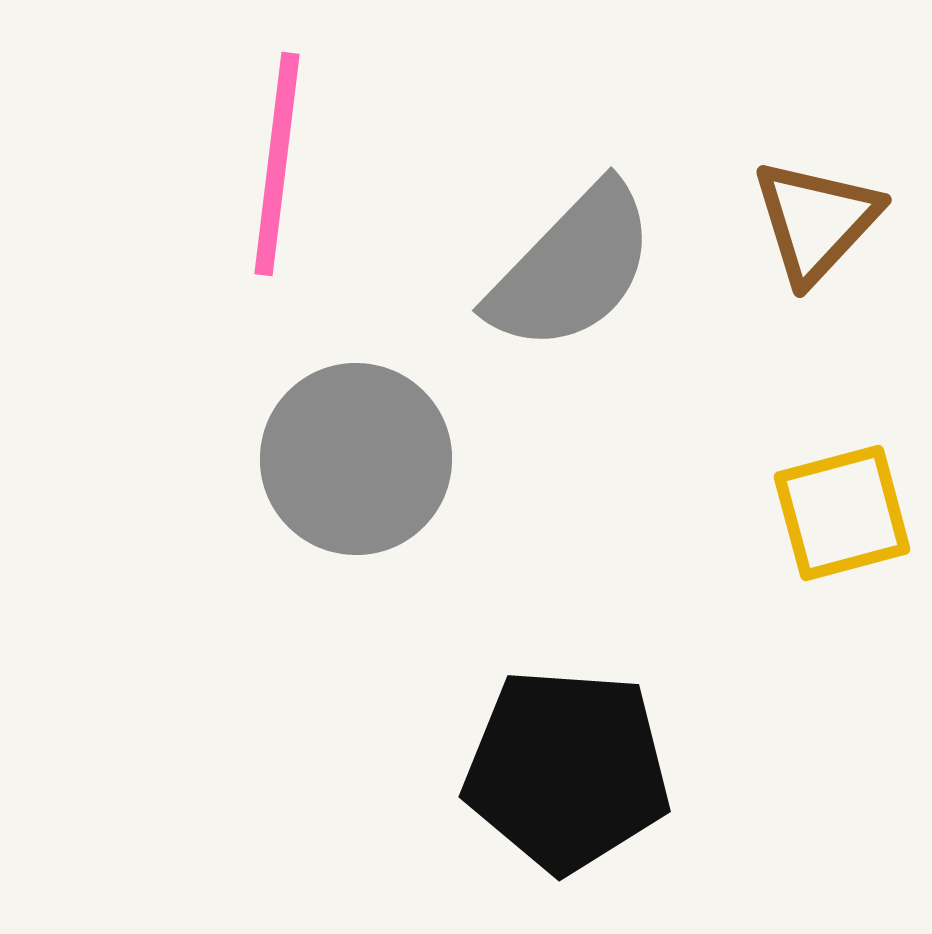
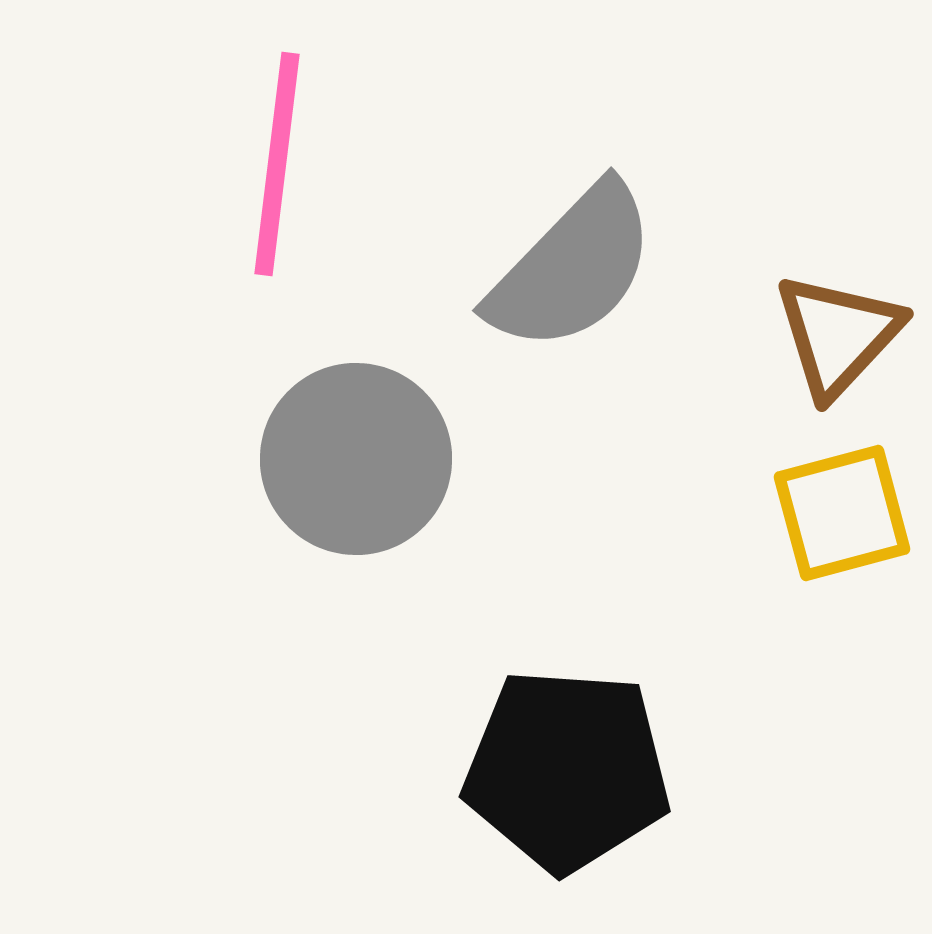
brown triangle: moved 22 px right, 114 px down
